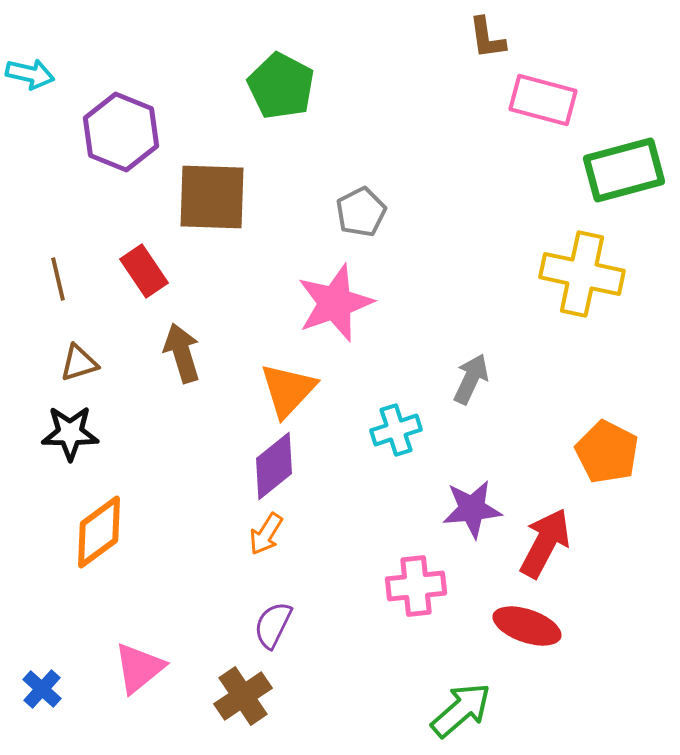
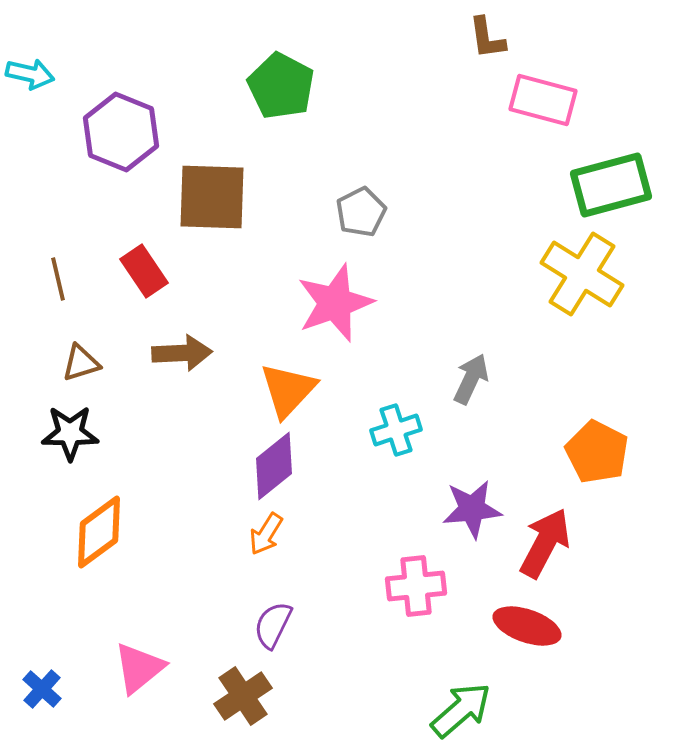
green rectangle: moved 13 px left, 15 px down
yellow cross: rotated 20 degrees clockwise
brown arrow: rotated 104 degrees clockwise
brown triangle: moved 2 px right
orange pentagon: moved 10 px left
